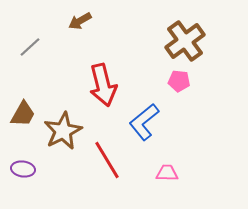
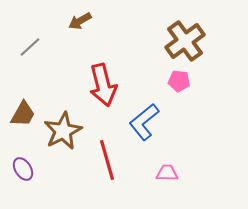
red line: rotated 15 degrees clockwise
purple ellipse: rotated 50 degrees clockwise
